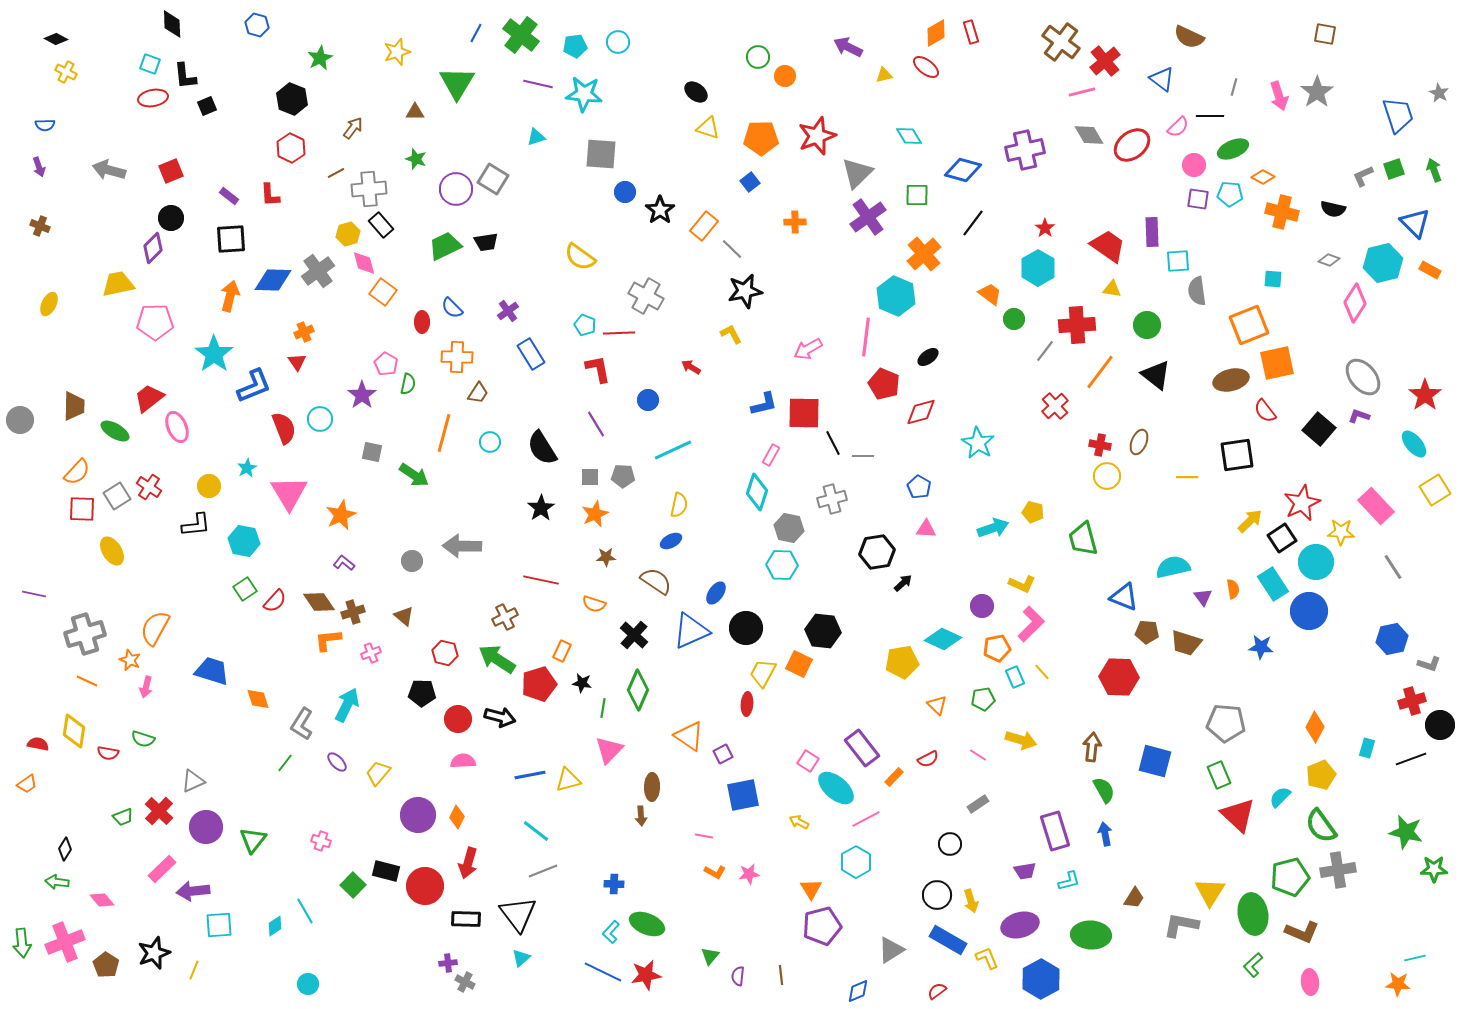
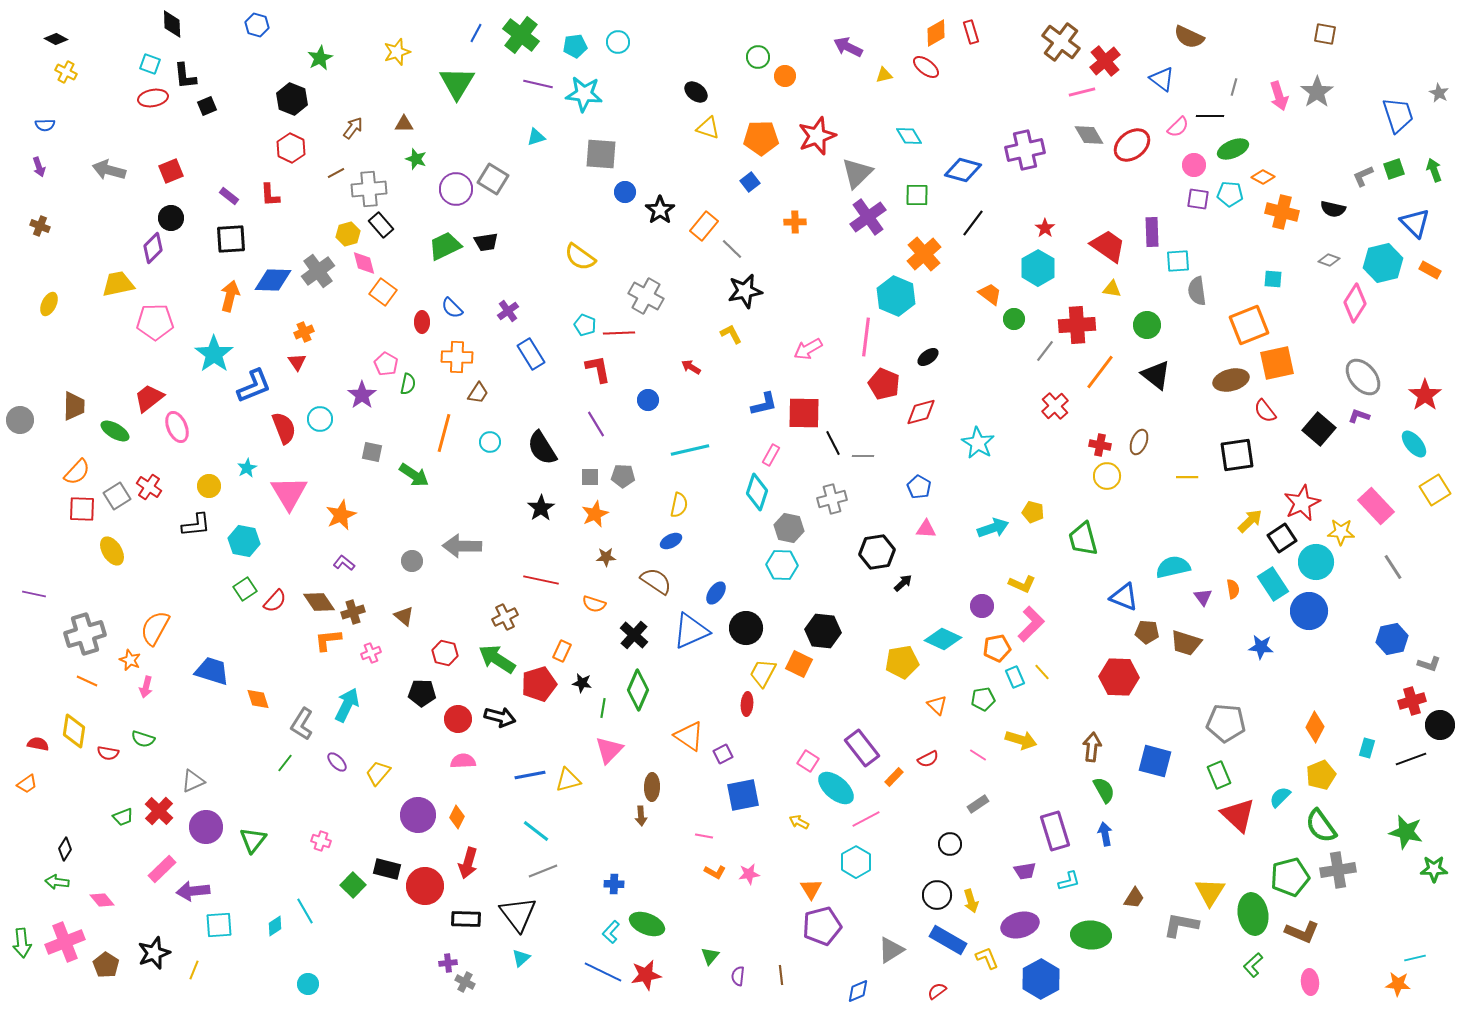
brown triangle at (415, 112): moved 11 px left, 12 px down
cyan line at (673, 450): moved 17 px right; rotated 12 degrees clockwise
black rectangle at (386, 871): moved 1 px right, 2 px up
